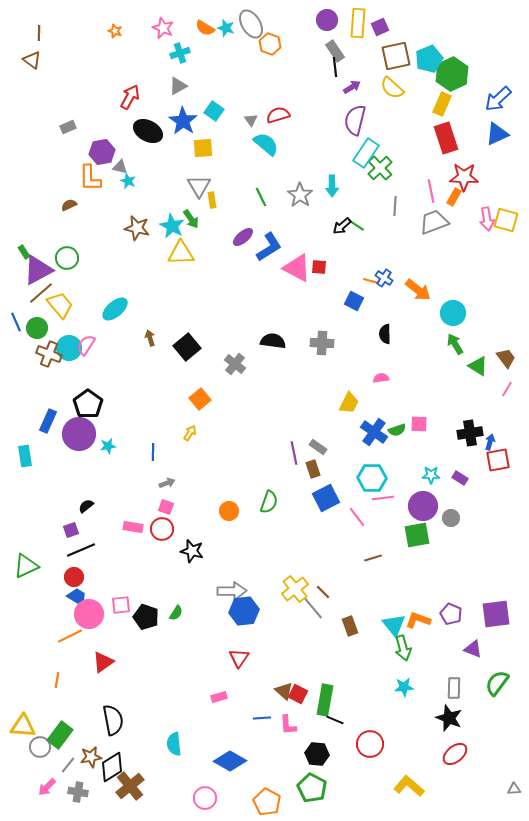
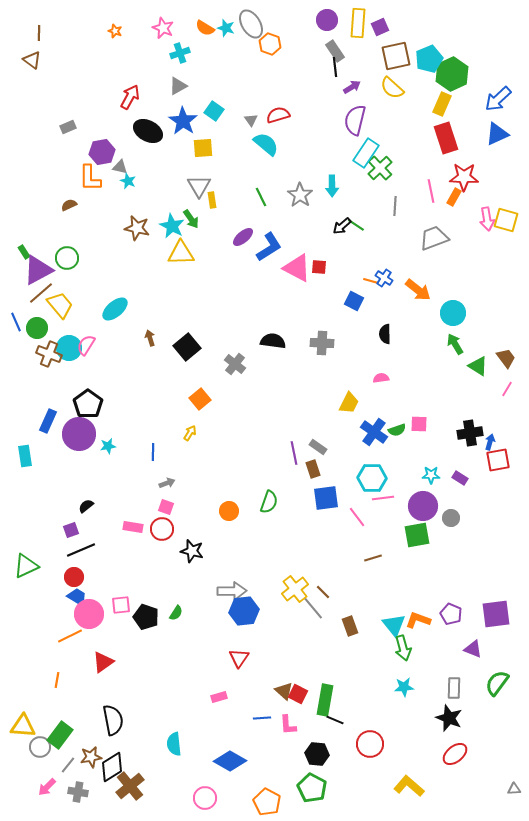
gray trapezoid at (434, 222): moved 16 px down
blue square at (326, 498): rotated 20 degrees clockwise
